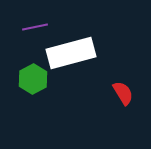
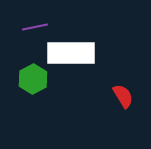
white rectangle: rotated 15 degrees clockwise
red semicircle: moved 3 px down
